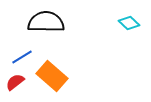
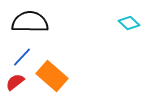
black semicircle: moved 16 px left
blue line: rotated 15 degrees counterclockwise
